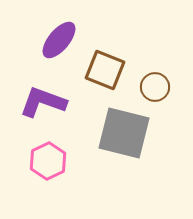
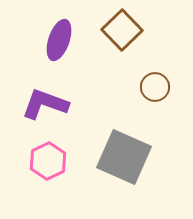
purple ellipse: rotated 21 degrees counterclockwise
brown square: moved 17 px right, 40 px up; rotated 24 degrees clockwise
purple L-shape: moved 2 px right, 2 px down
gray square: moved 24 px down; rotated 10 degrees clockwise
